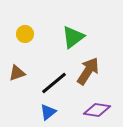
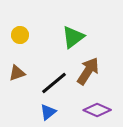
yellow circle: moved 5 px left, 1 px down
purple diamond: rotated 16 degrees clockwise
